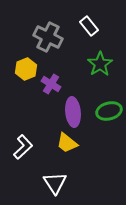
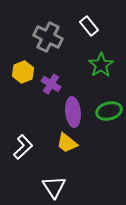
green star: moved 1 px right, 1 px down
yellow hexagon: moved 3 px left, 3 px down
white triangle: moved 1 px left, 4 px down
